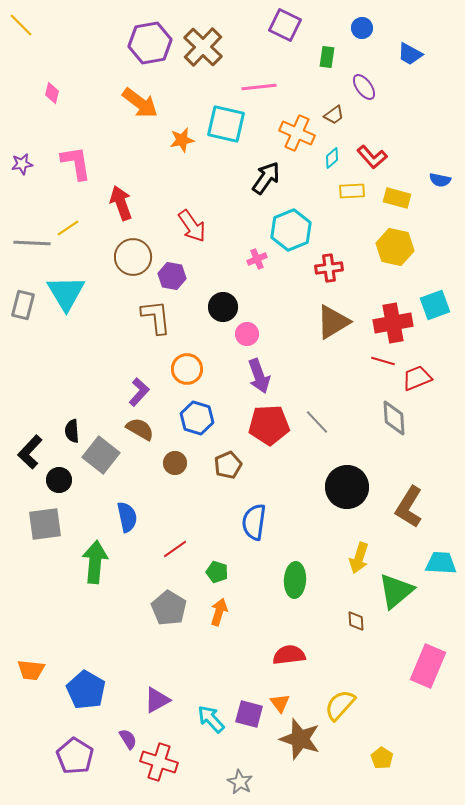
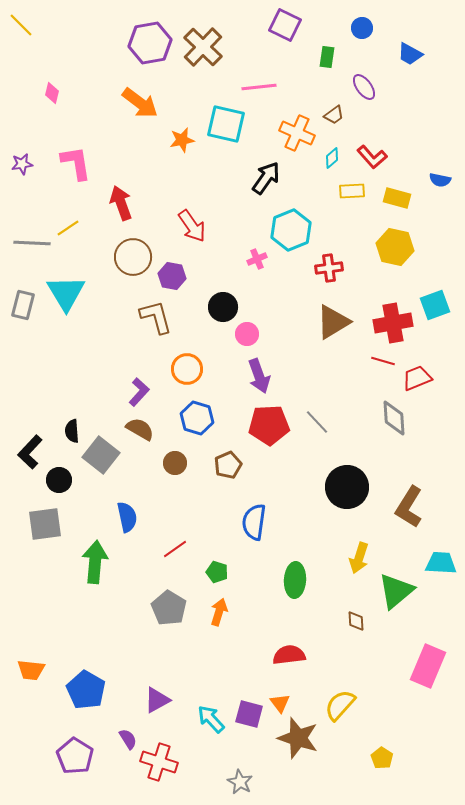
brown L-shape at (156, 317): rotated 9 degrees counterclockwise
brown star at (300, 739): moved 2 px left, 1 px up
